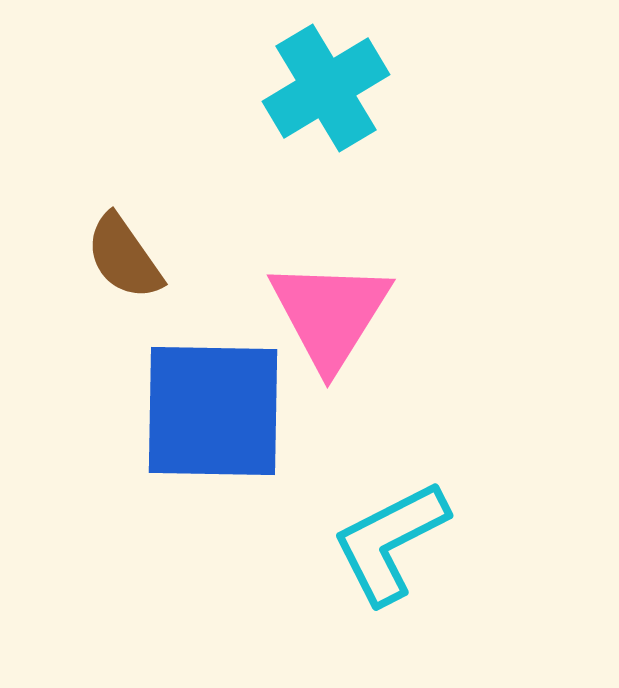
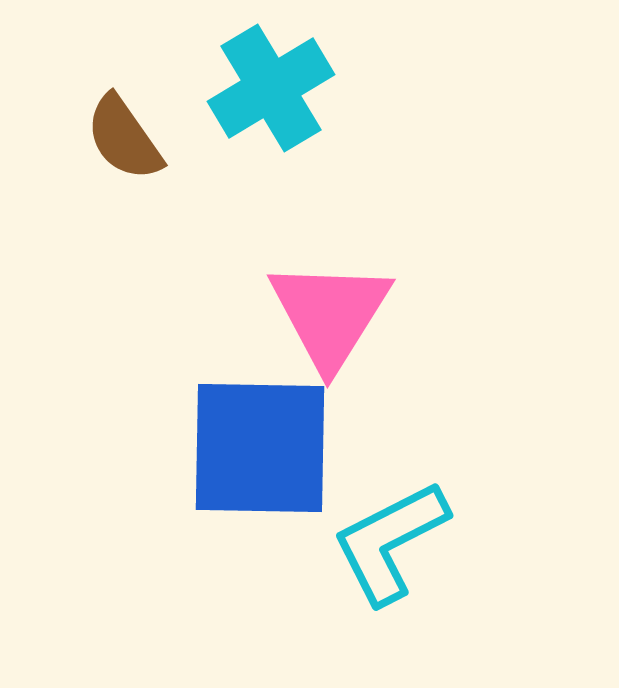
cyan cross: moved 55 px left
brown semicircle: moved 119 px up
blue square: moved 47 px right, 37 px down
